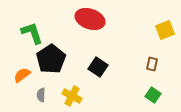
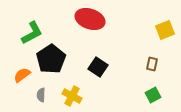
green L-shape: rotated 80 degrees clockwise
green square: rotated 28 degrees clockwise
